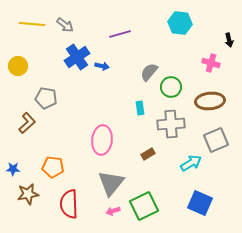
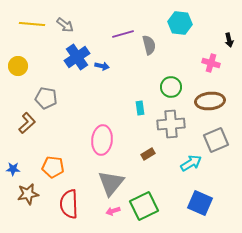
purple line: moved 3 px right
gray semicircle: moved 27 px up; rotated 126 degrees clockwise
